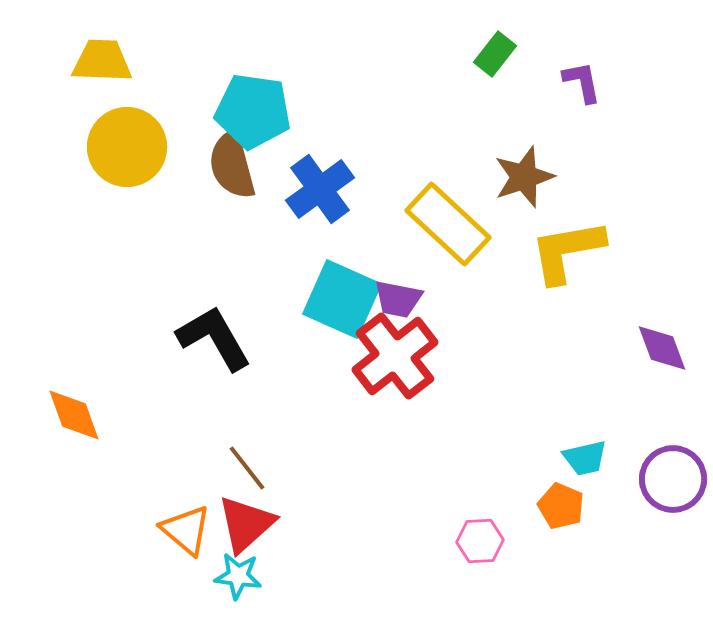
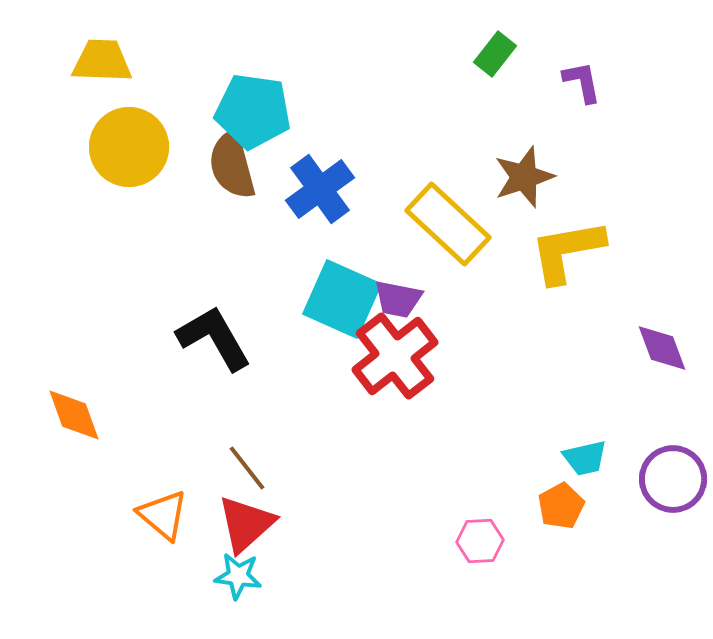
yellow circle: moved 2 px right
orange pentagon: rotated 21 degrees clockwise
orange triangle: moved 23 px left, 15 px up
